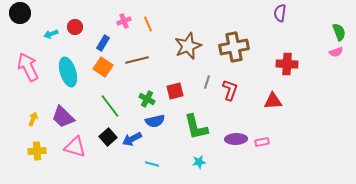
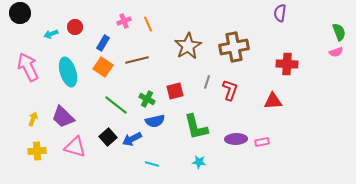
brown star: rotated 8 degrees counterclockwise
green line: moved 6 px right, 1 px up; rotated 15 degrees counterclockwise
cyan star: rotated 16 degrees clockwise
